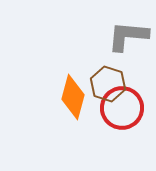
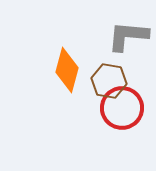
brown hexagon: moved 1 px right, 3 px up; rotated 8 degrees counterclockwise
orange diamond: moved 6 px left, 27 px up
